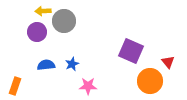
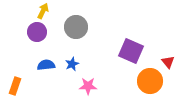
yellow arrow: rotated 119 degrees clockwise
gray circle: moved 12 px right, 6 px down
